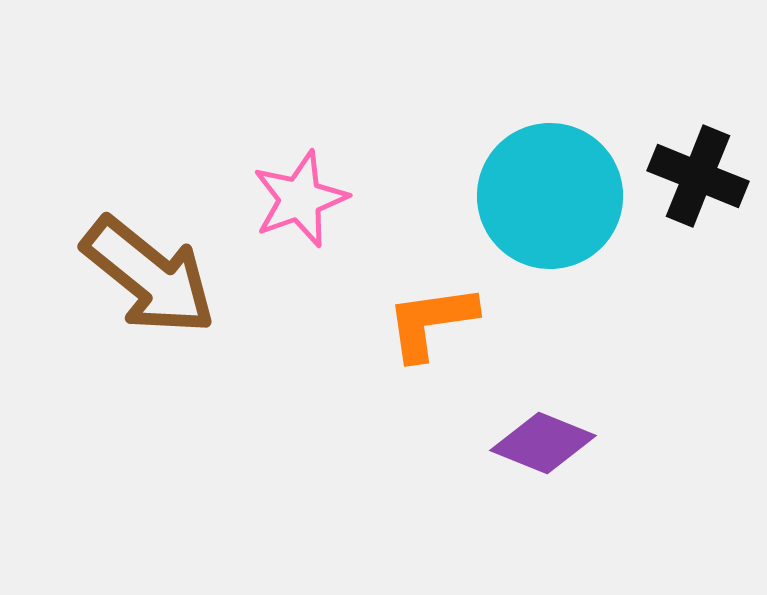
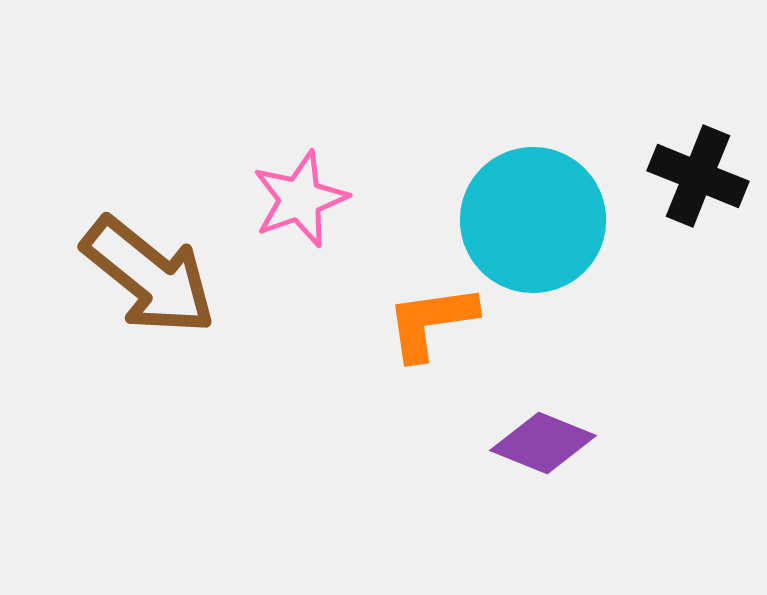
cyan circle: moved 17 px left, 24 px down
